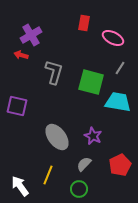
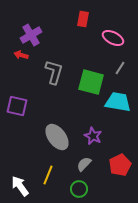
red rectangle: moved 1 px left, 4 px up
